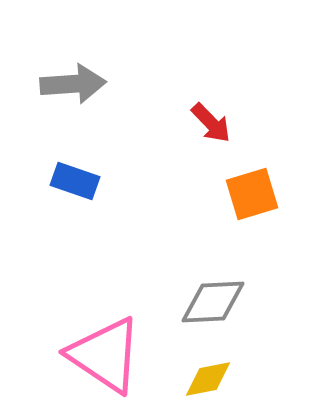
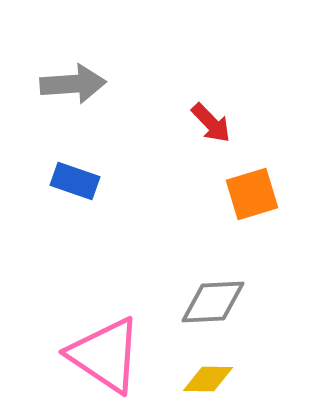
yellow diamond: rotated 12 degrees clockwise
